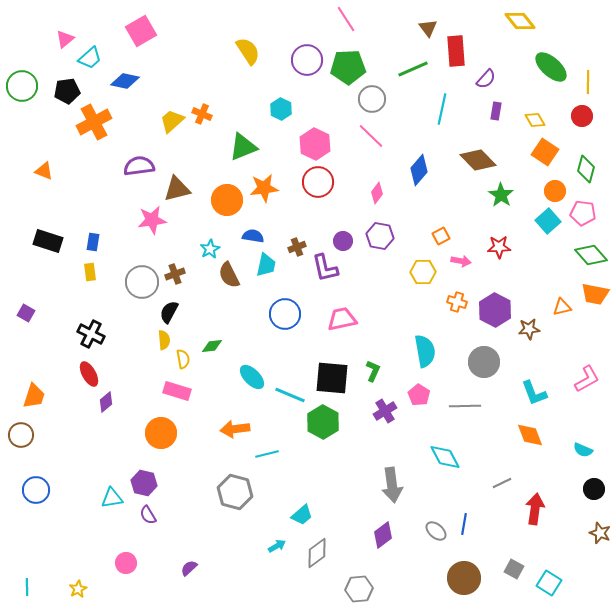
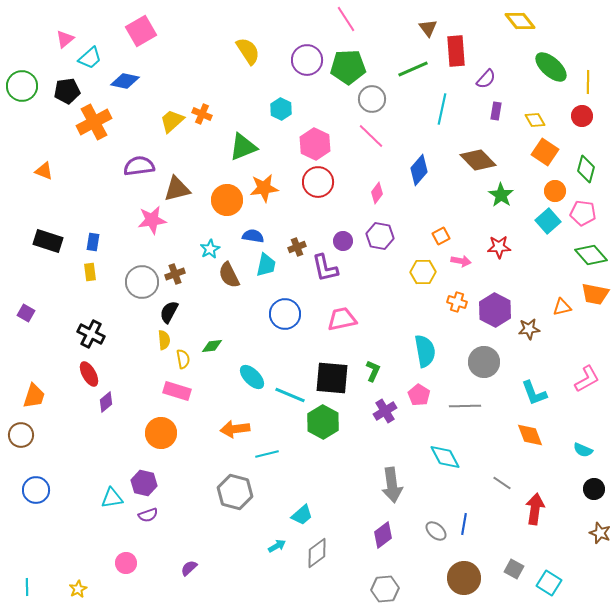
gray line at (502, 483): rotated 60 degrees clockwise
purple semicircle at (148, 515): rotated 78 degrees counterclockwise
gray hexagon at (359, 589): moved 26 px right
